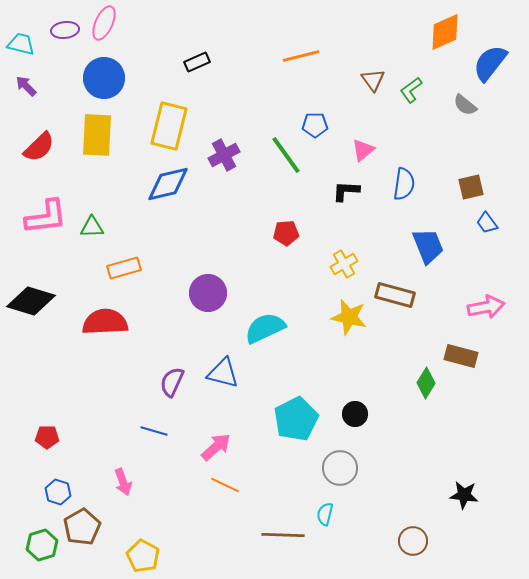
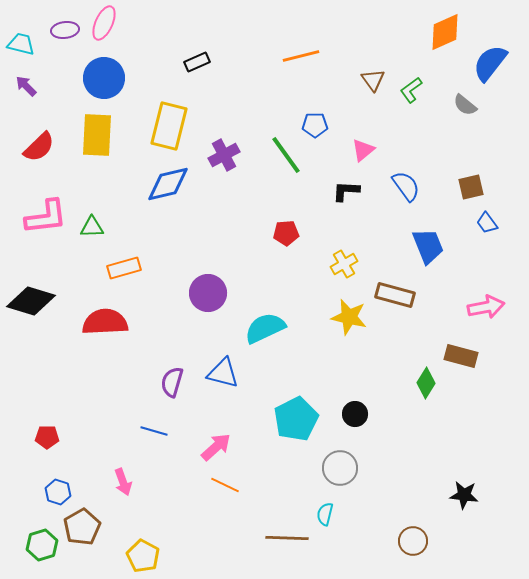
blue semicircle at (404, 184): moved 2 px right, 2 px down; rotated 44 degrees counterclockwise
purple semicircle at (172, 382): rotated 8 degrees counterclockwise
brown line at (283, 535): moved 4 px right, 3 px down
